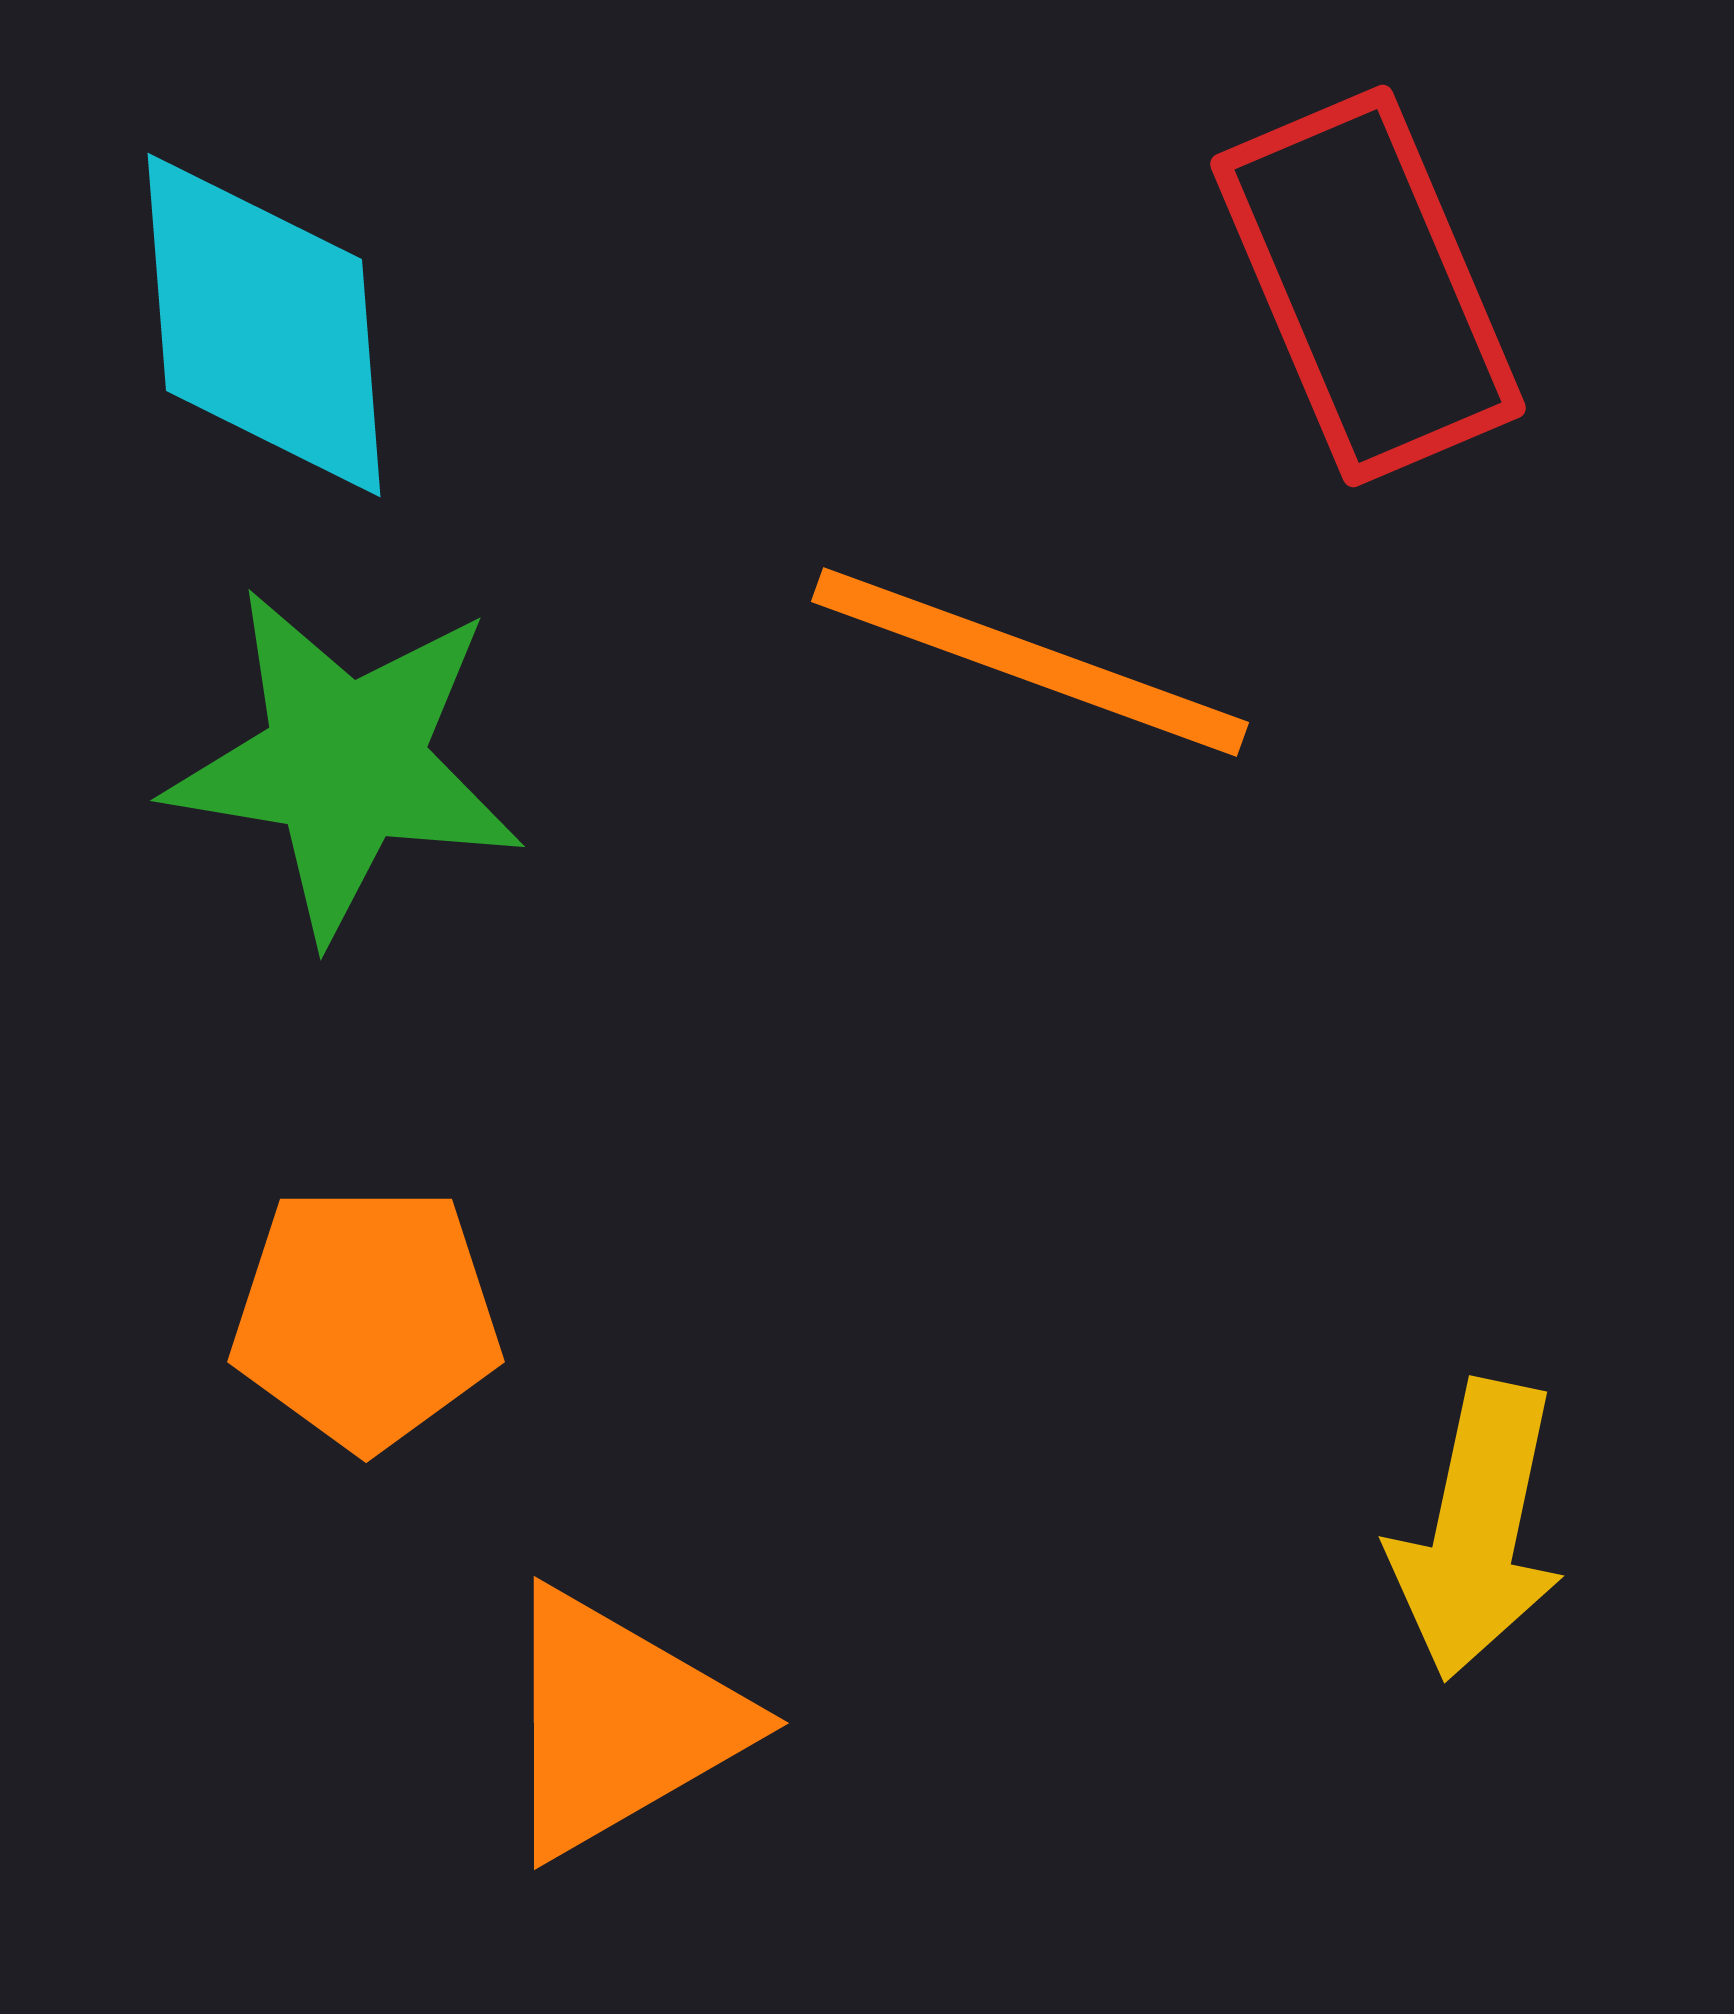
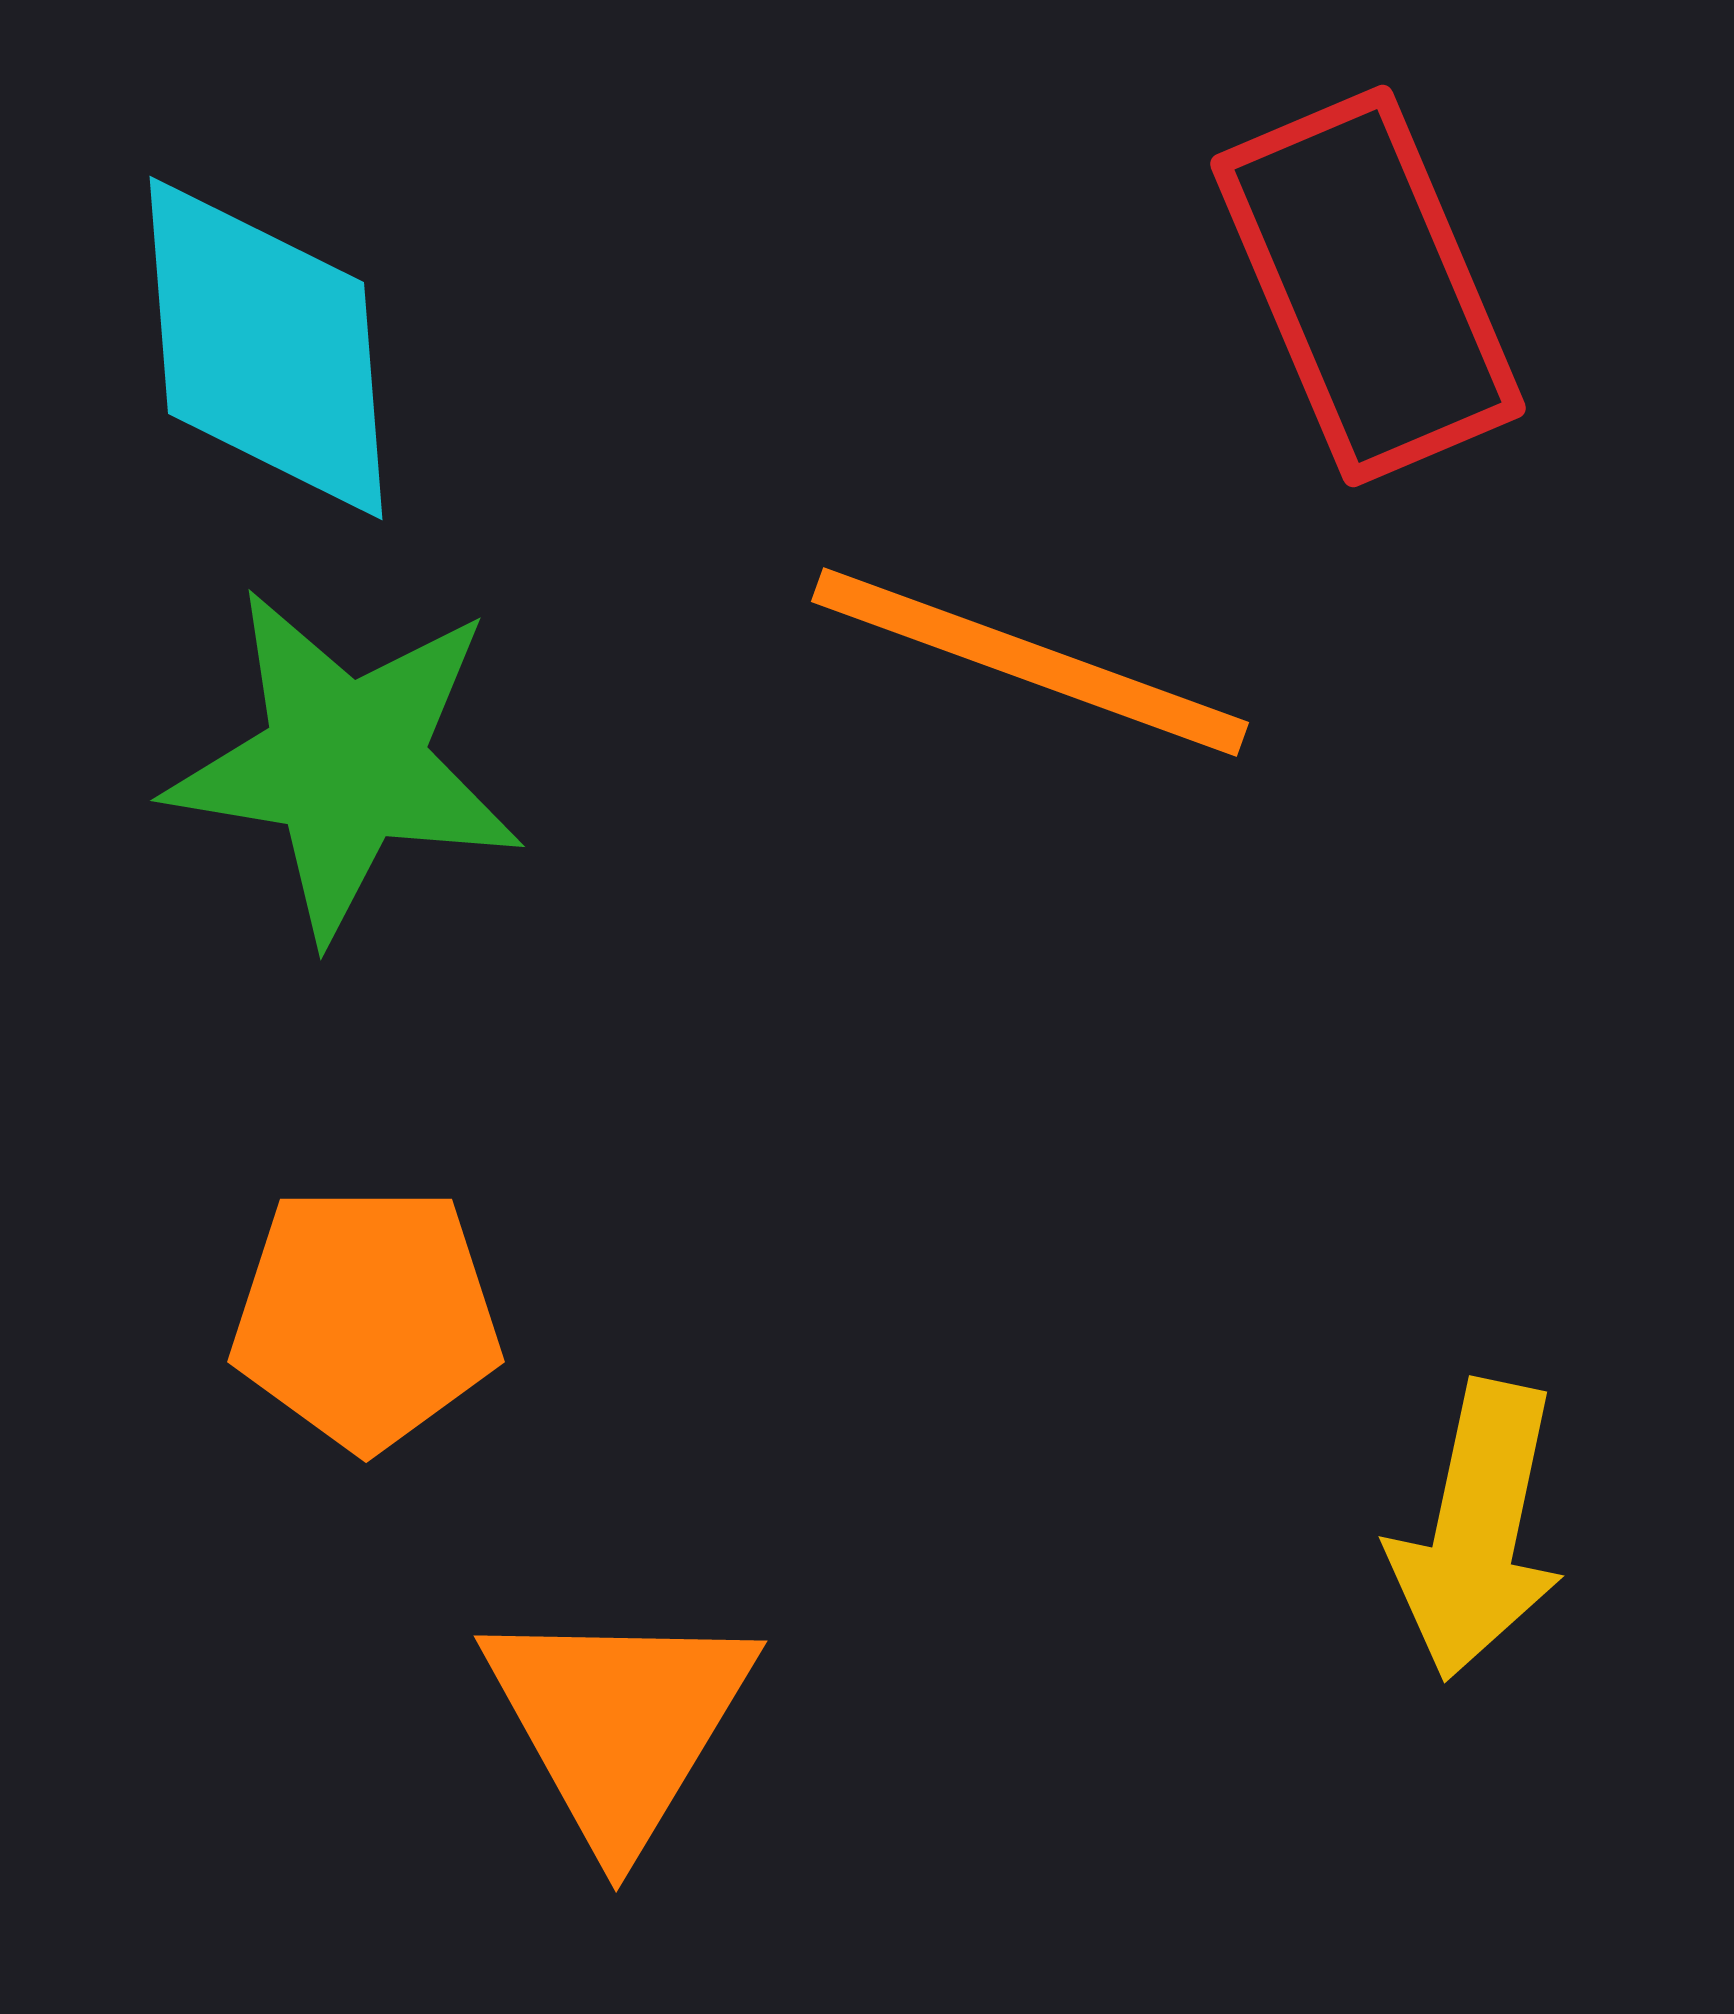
cyan diamond: moved 2 px right, 23 px down
orange triangle: rotated 29 degrees counterclockwise
